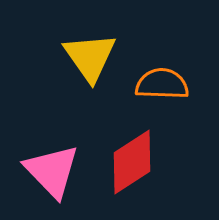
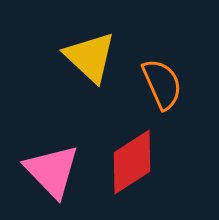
yellow triangle: rotated 12 degrees counterclockwise
orange semicircle: rotated 64 degrees clockwise
